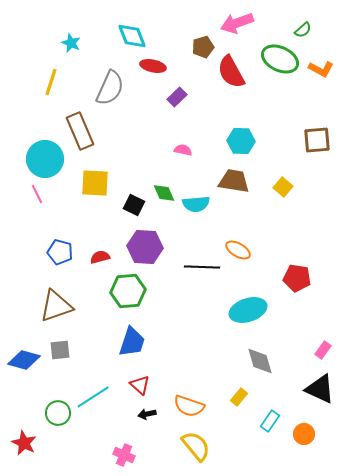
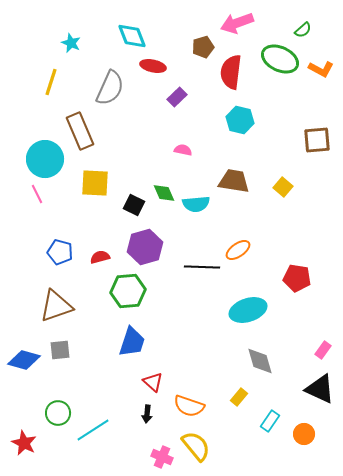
red semicircle at (231, 72): rotated 36 degrees clockwise
cyan hexagon at (241, 141): moved 1 px left, 21 px up; rotated 12 degrees clockwise
purple hexagon at (145, 247): rotated 20 degrees counterclockwise
orange ellipse at (238, 250): rotated 65 degrees counterclockwise
red triangle at (140, 385): moved 13 px right, 3 px up
cyan line at (93, 397): moved 33 px down
black arrow at (147, 414): rotated 72 degrees counterclockwise
pink cross at (124, 455): moved 38 px right, 2 px down
